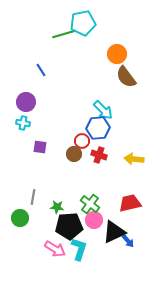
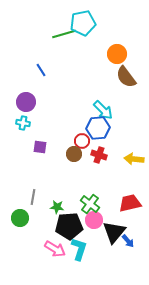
black triangle: rotated 25 degrees counterclockwise
